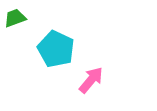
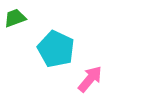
pink arrow: moved 1 px left, 1 px up
